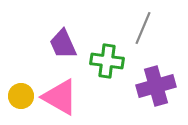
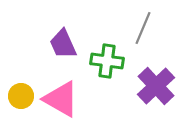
purple cross: rotated 27 degrees counterclockwise
pink triangle: moved 1 px right, 2 px down
